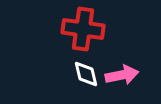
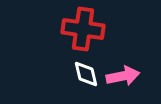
pink arrow: moved 1 px right, 1 px down
